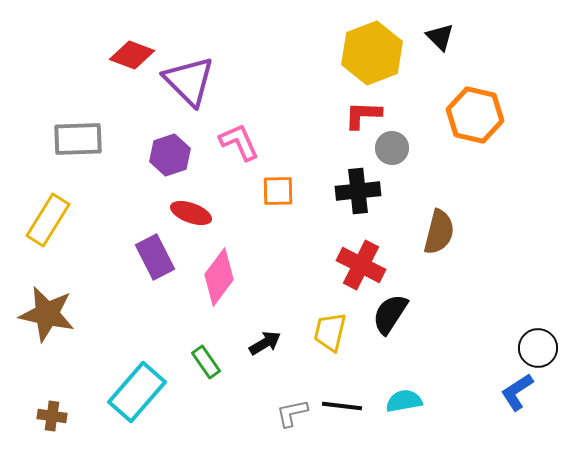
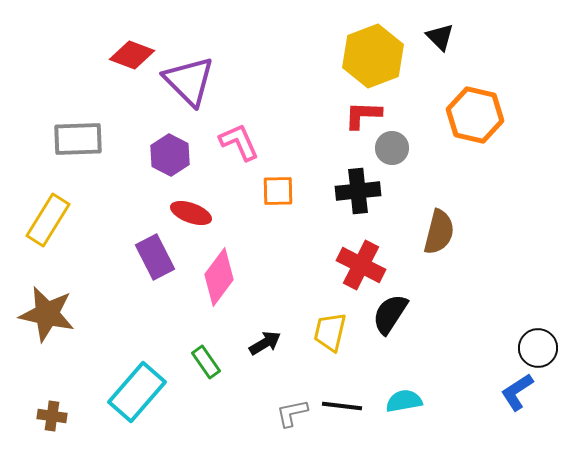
yellow hexagon: moved 1 px right, 3 px down
purple hexagon: rotated 15 degrees counterclockwise
